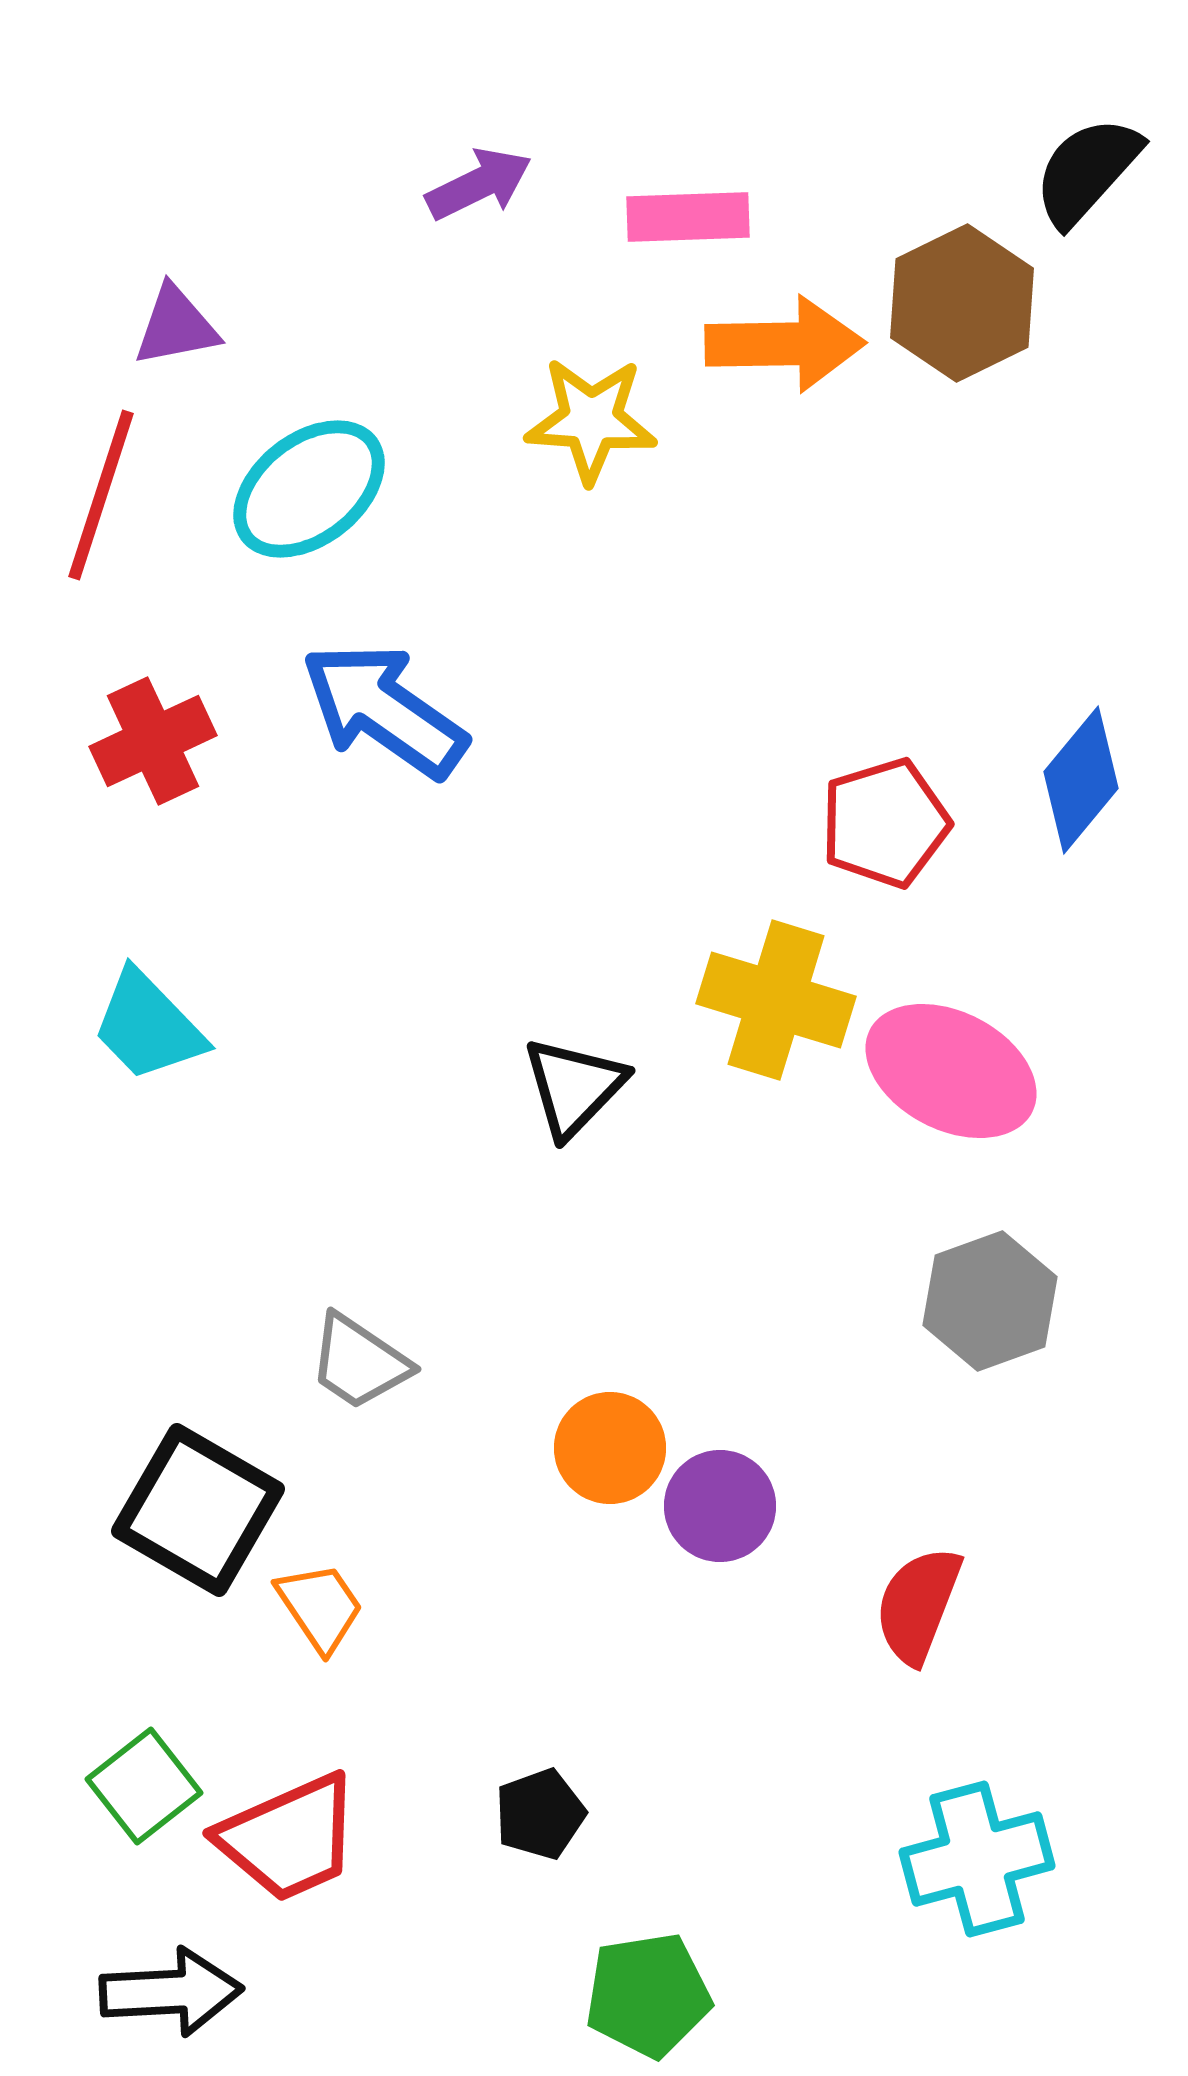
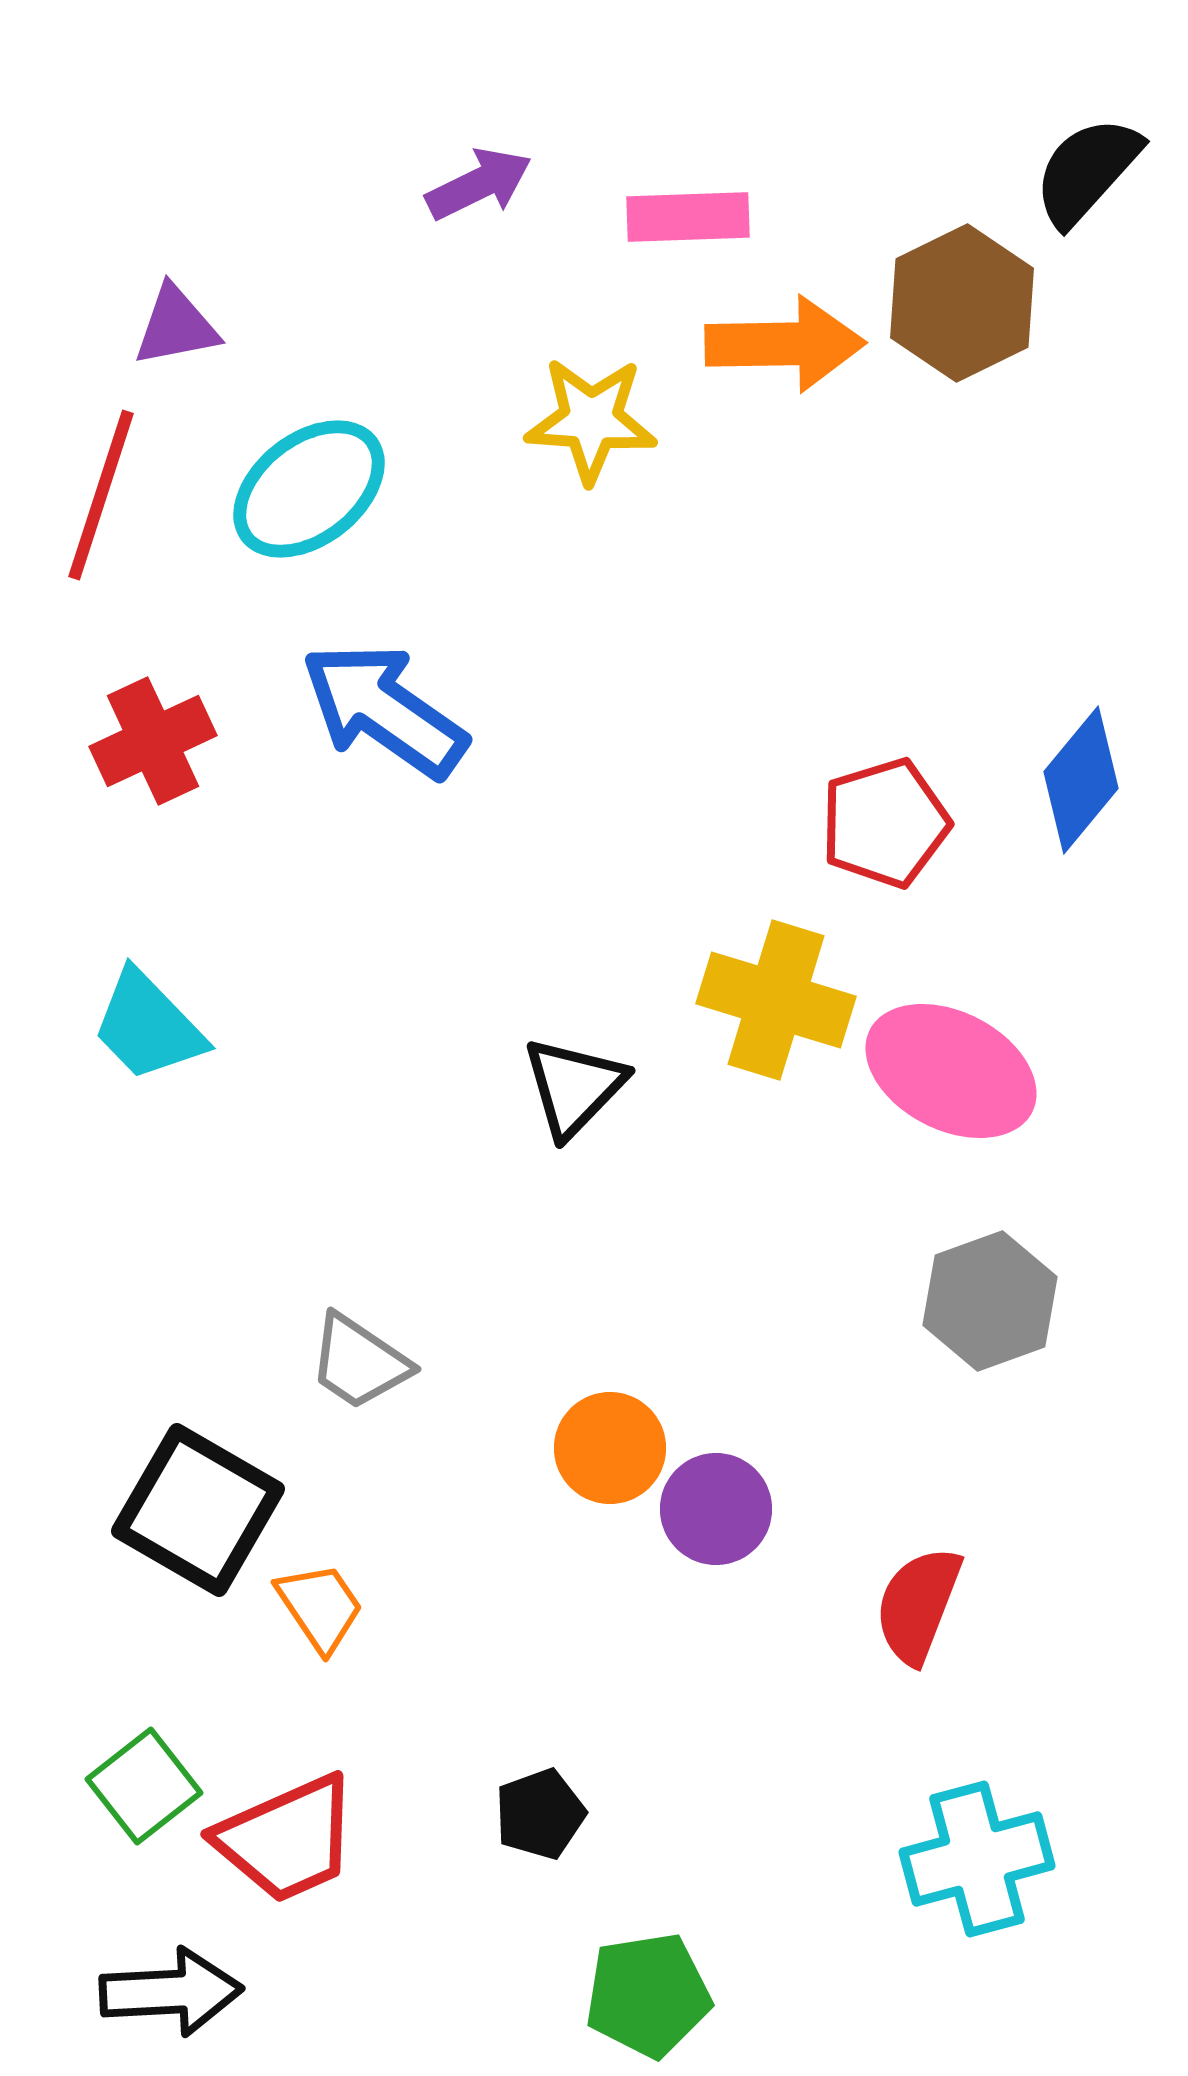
purple circle: moved 4 px left, 3 px down
red trapezoid: moved 2 px left, 1 px down
